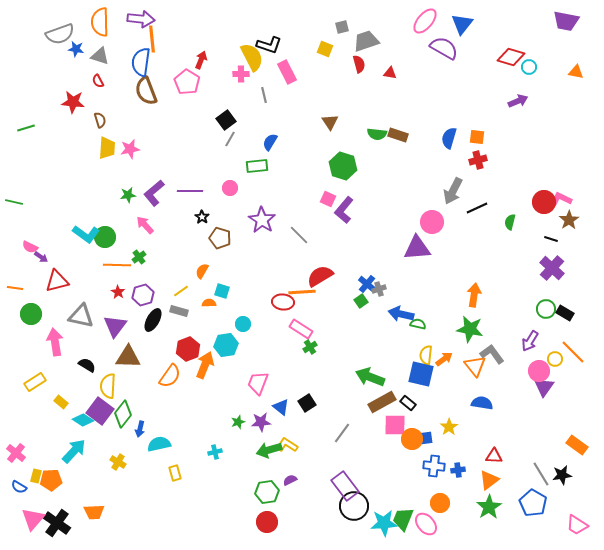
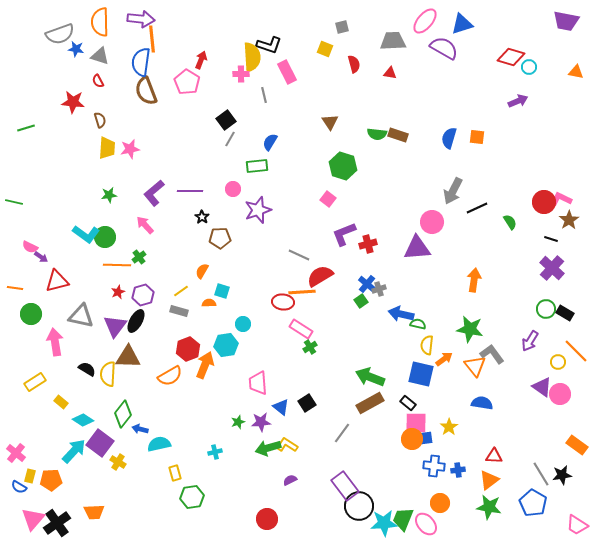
blue triangle at (462, 24): rotated 35 degrees clockwise
gray trapezoid at (366, 41): moved 27 px right; rotated 16 degrees clockwise
yellow semicircle at (252, 57): rotated 24 degrees clockwise
red semicircle at (359, 64): moved 5 px left
red cross at (478, 160): moved 110 px left, 84 px down
pink circle at (230, 188): moved 3 px right, 1 px down
green star at (128, 195): moved 19 px left
pink square at (328, 199): rotated 14 degrees clockwise
purple L-shape at (344, 210): moved 24 px down; rotated 28 degrees clockwise
purple star at (262, 220): moved 4 px left, 10 px up; rotated 20 degrees clockwise
green semicircle at (510, 222): rotated 133 degrees clockwise
gray line at (299, 235): moved 20 px down; rotated 20 degrees counterclockwise
brown pentagon at (220, 238): rotated 20 degrees counterclockwise
red star at (118, 292): rotated 16 degrees clockwise
orange arrow at (474, 295): moved 15 px up
black ellipse at (153, 320): moved 17 px left, 1 px down
orange line at (573, 352): moved 3 px right, 1 px up
yellow semicircle at (426, 355): moved 1 px right, 10 px up
yellow circle at (555, 359): moved 3 px right, 3 px down
black semicircle at (87, 365): moved 4 px down
pink circle at (539, 371): moved 21 px right, 23 px down
orange semicircle at (170, 376): rotated 25 degrees clockwise
pink trapezoid at (258, 383): rotated 25 degrees counterclockwise
yellow semicircle at (108, 386): moved 12 px up
purple triangle at (544, 387): moved 2 px left; rotated 30 degrees counterclockwise
brown rectangle at (382, 402): moved 12 px left, 1 px down
purple square at (100, 411): moved 32 px down
pink square at (395, 425): moved 21 px right, 2 px up
blue arrow at (140, 429): rotated 91 degrees clockwise
green arrow at (269, 450): moved 1 px left, 2 px up
yellow rectangle at (36, 476): moved 6 px left
green hexagon at (267, 492): moved 75 px left, 5 px down
black circle at (354, 506): moved 5 px right
green star at (489, 507): rotated 30 degrees counterclockwise
red circle at (267, 522): moved 3 px up
black cross at (57, 523): rotated 20 degrees clockwise
